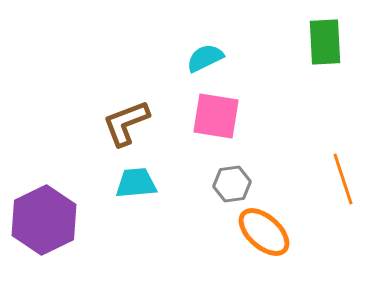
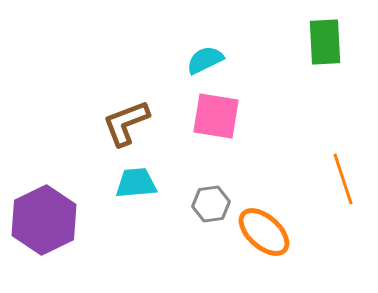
cyan semicircle: moved 2 px down
gray hexagon: moved 21 px left, 20 px down
